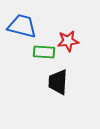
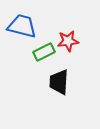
green rectangle: rotated 30 degrees counterclockwise
black trapezoid: moved 1 px right
